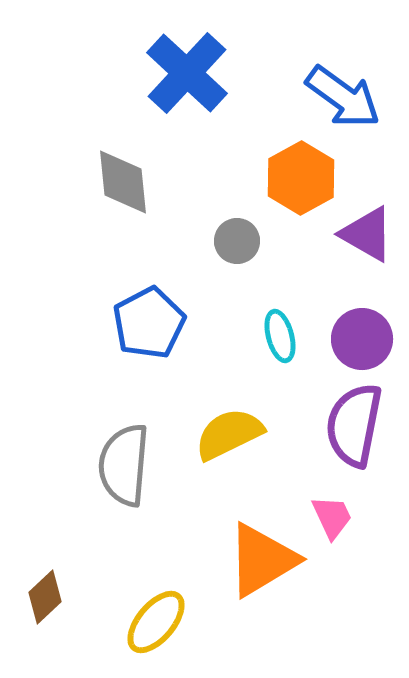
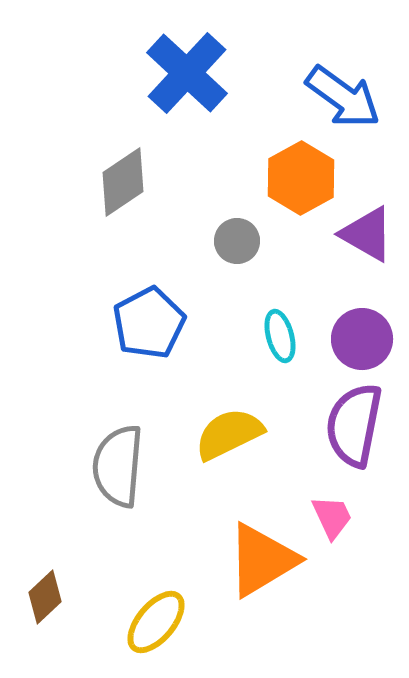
gray diamond: rotated 62 degrees clockwise
gray semicircle: moved 6 px left, 1 px down
